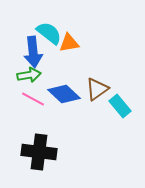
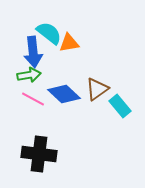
black cross: moved 2 px down
